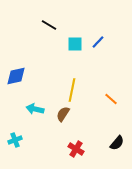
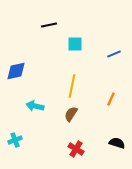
black line: rotated 42 degrees counterclockwise
blue line: moved 16 px right, 12 px down; rotated 24 degrees clockwise
blue diamond: moved 5 px up
yellow line: moved 4 px up
orange line: rotated 72 degrees clockwise
cyan arrow: moved 3 px up
brown semicircle: moved 8 px right
black semicircle: rotated 112 degrees counterclockwise
